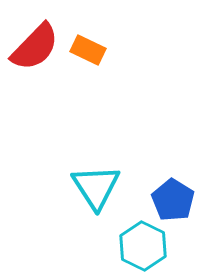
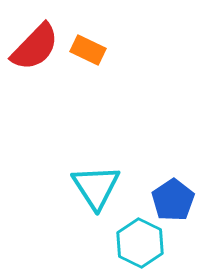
blue pentagon: rotated 6 degrees clockwise
cyan hexagon: moved 3 px left, 3 px up
